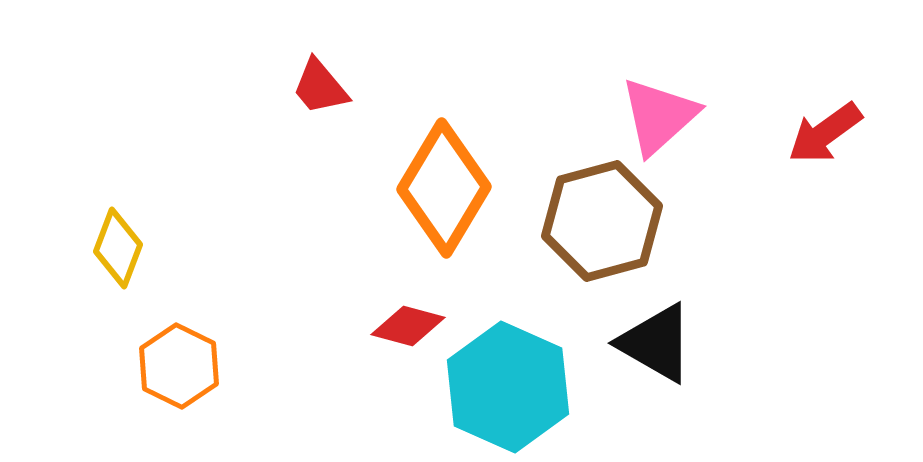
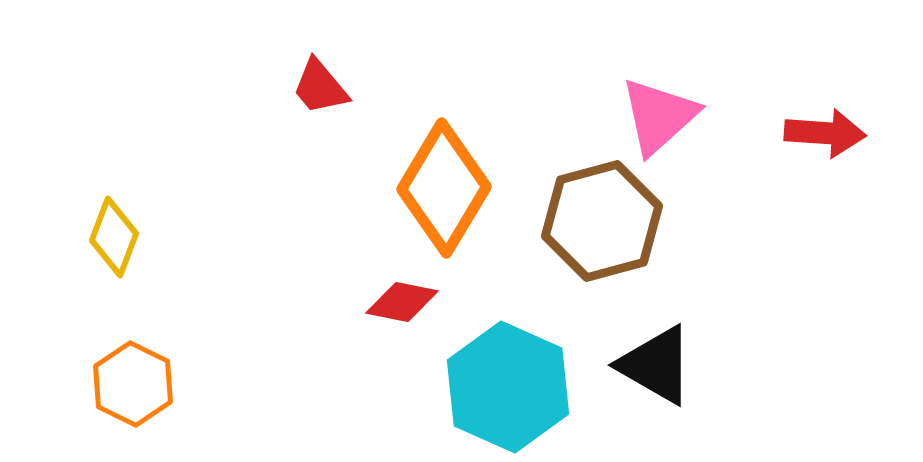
red arrow: rotated 140 degrees counterclockwise
yellow diamond: moved 4 px left, 11 px up
red diamond: moved 6 px left, 24 px up; rotated 4 degrees counterclockwise
black triangle: moved 22 px down
orange hexagon: moved 46 px left, 18 px down
